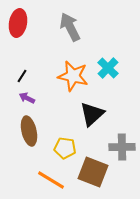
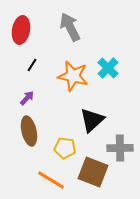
red ellipse: moved 3 px right, 7 px down
black line: moved 10 px right, 11 px up
purple arrow: rotated 105 degrees clockwise
black triangle: moved 6 px down
gray cross: moved 2 px left, 1 px down
